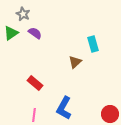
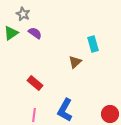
blue L-shape: moved 1 px right, 2 px down
